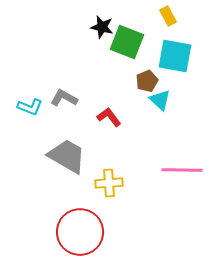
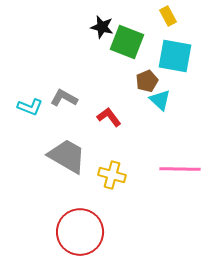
pink line: moved 2 px left, 1 px up
yellow cross: moved 3 px right, 8 px up; rotated 20 degrees clockwise
